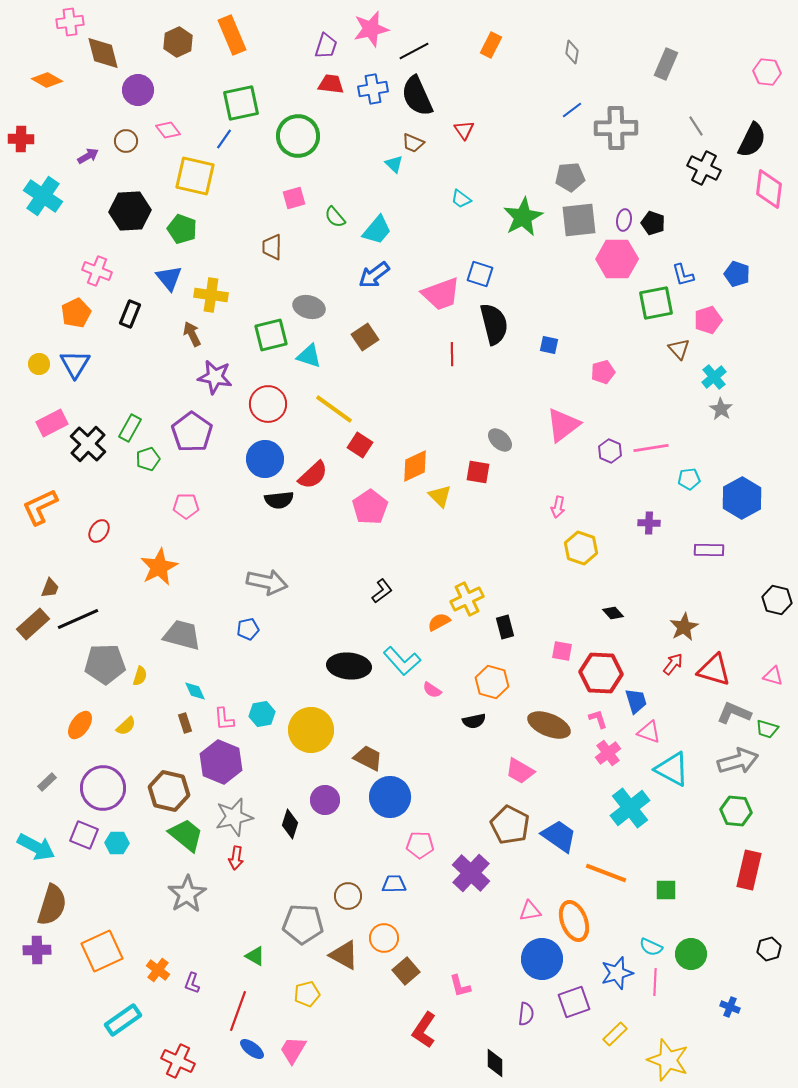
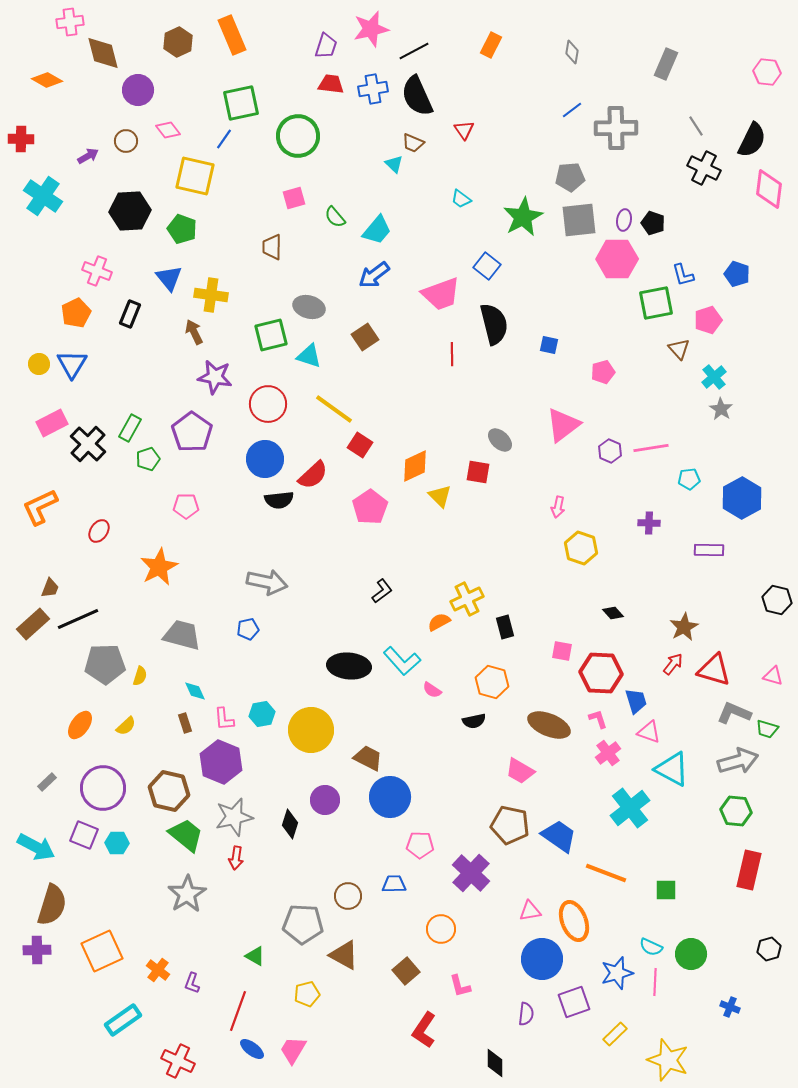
blue square at (480, 274): moved 7 px right, 8 px up; rotated 20 degrees clockwise
brown arrow at (192, 334): moved 2 px right, 2 px up
blue triangle at (75, 364): moved 3 px left
brown pentagon at (510, 825): rotated 15 degrees counterclockwise
orange circle at (384, 938): moved 57 px right, 9 px up
